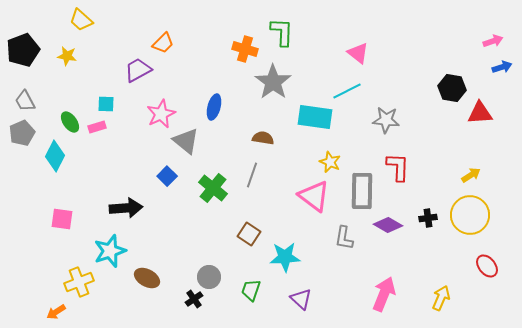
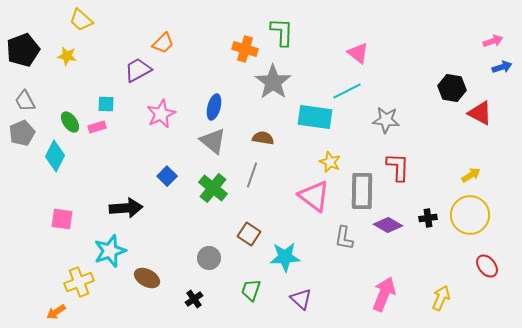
red triangle at (480, 113): rotated 32 degrees clockwise
gray triangle at (186, 141): moved 27 px right
gray circle at (209, 277): moved 19 px up
